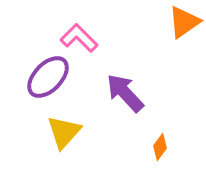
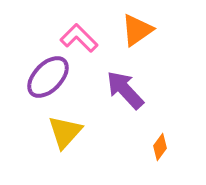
orange triangle: moved 47 px left, 8 px down
purple arrow: moved 3 px up
yellow triangle: moved 1 px right
